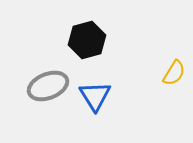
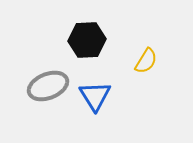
black hexagon: rotated 12 degrees clockwise
yellow semicircle: moved 28 px left, 12 px up
